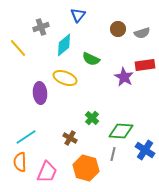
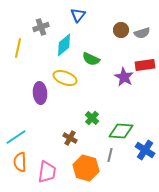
brown circle: moved 3 px right, 1 px down
yellow line: rotated 54 degrees clockwise
cyan line: moved 10 px left
gray line: moved 3 px left, 1 px down
pink trapezoid: rotated 15 degrees counterclockwise
